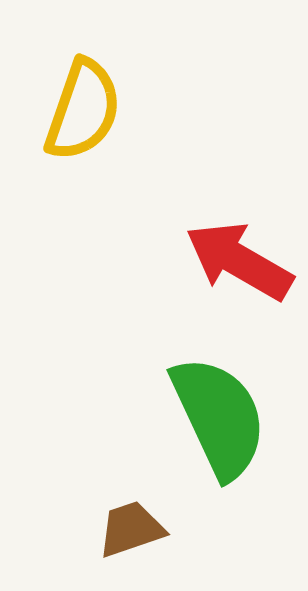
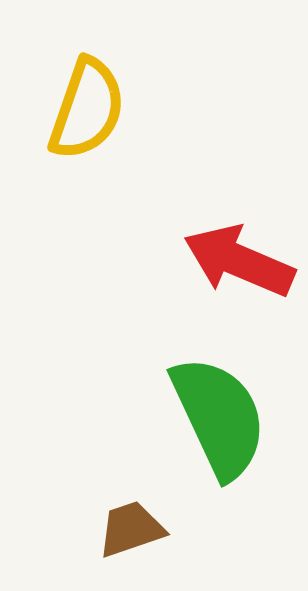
yellow semicircle: moved 4 px right, 1 px up
red arrow: rotated 7 degrees counterclockwise
